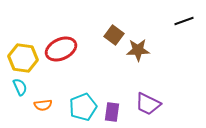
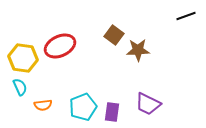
black line: moved 2 px right, 5 px up
red ellipse: moved 1 px left, 3 px up
